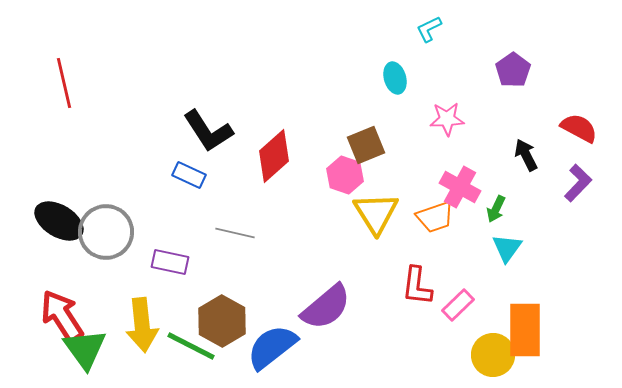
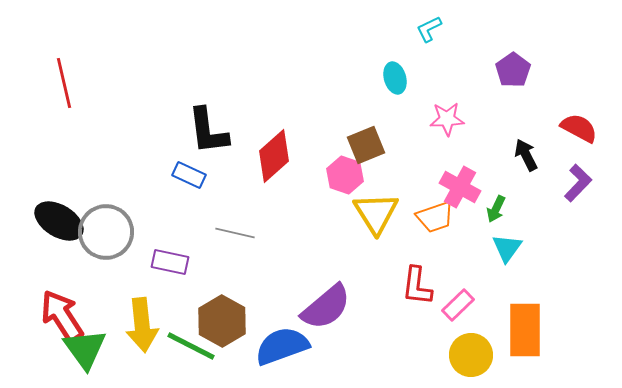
black L-shape: rotated 26 degrees clockwise
blue semicircle: moved 10 px right, 1 px up; rotated 18 degrees clockwise
yellow circle: moved 22 px left
